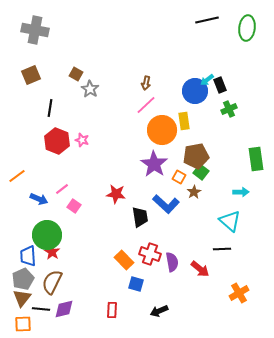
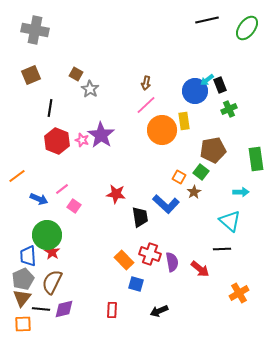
green ellipse at (247, 28): rotated 30 degrees clockwise
brown pentagon at (196, 156): moved 17 px right, 6 px up
purple star at (154, 164): moved 53 px left, 29 px up
